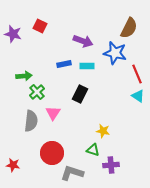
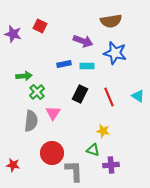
brown semicircle: moved 18 px left, 7 px up; rotated 55 degrees clockwise
red line: moved 28 px left, 23 px down
gray L-shape: moved 2 px right, 2 px up; rotated 70 degrees clockwise
